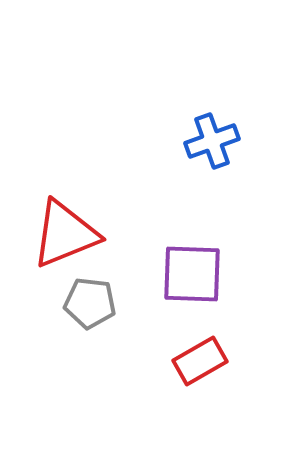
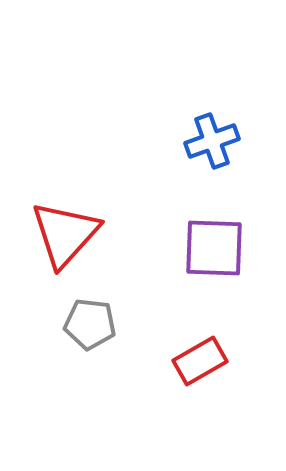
red triangle: rotated 26 degrees counterclockwise
purple square: moved 22 px right, 26 px up
gray pentagon: moved 21 px down
